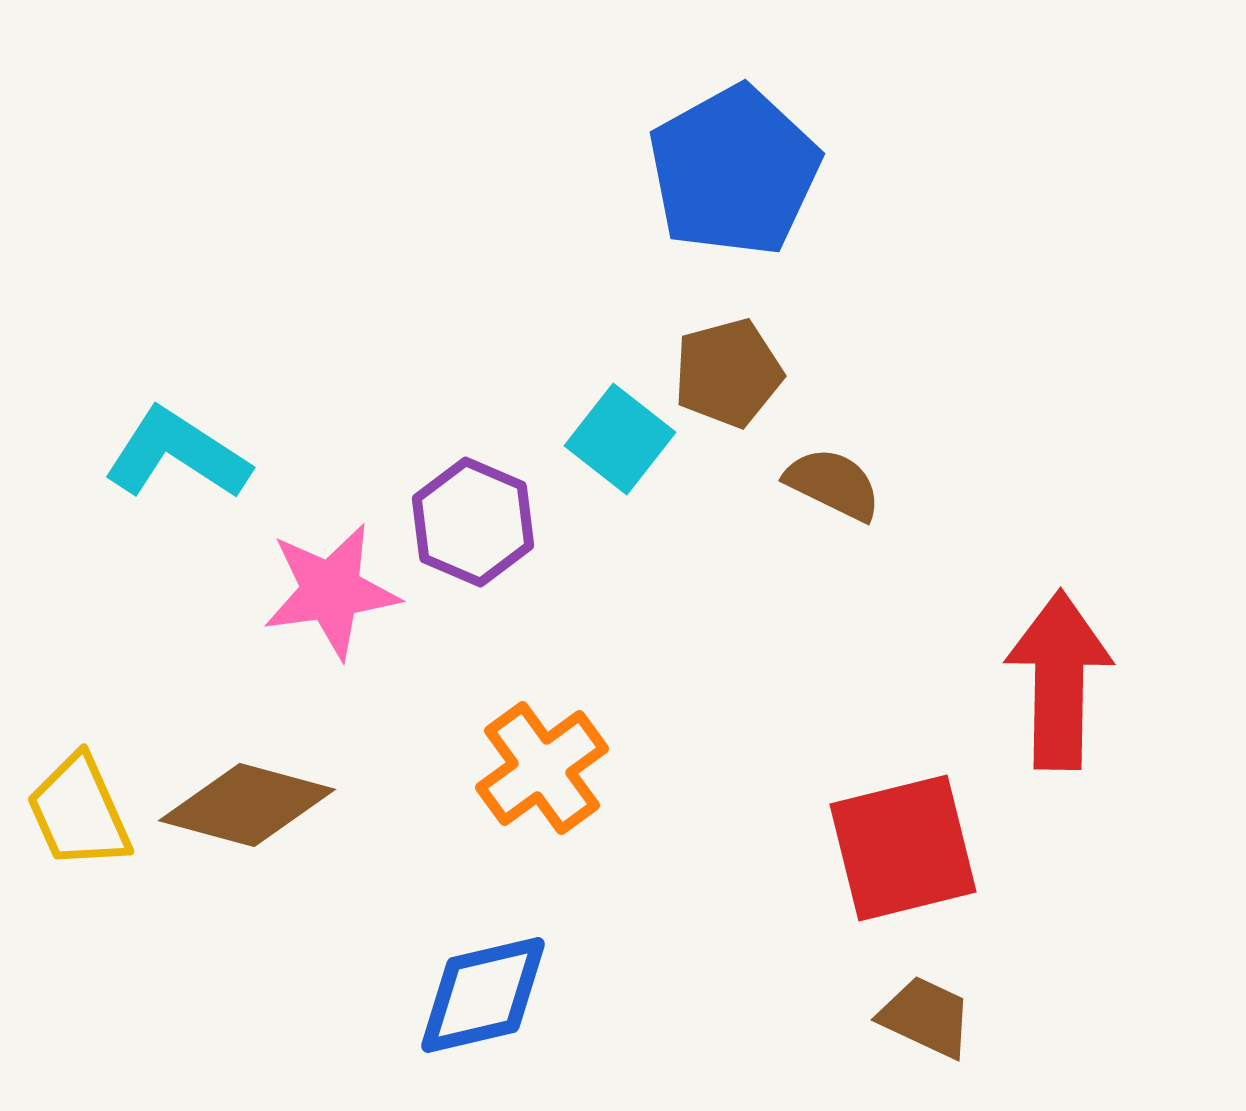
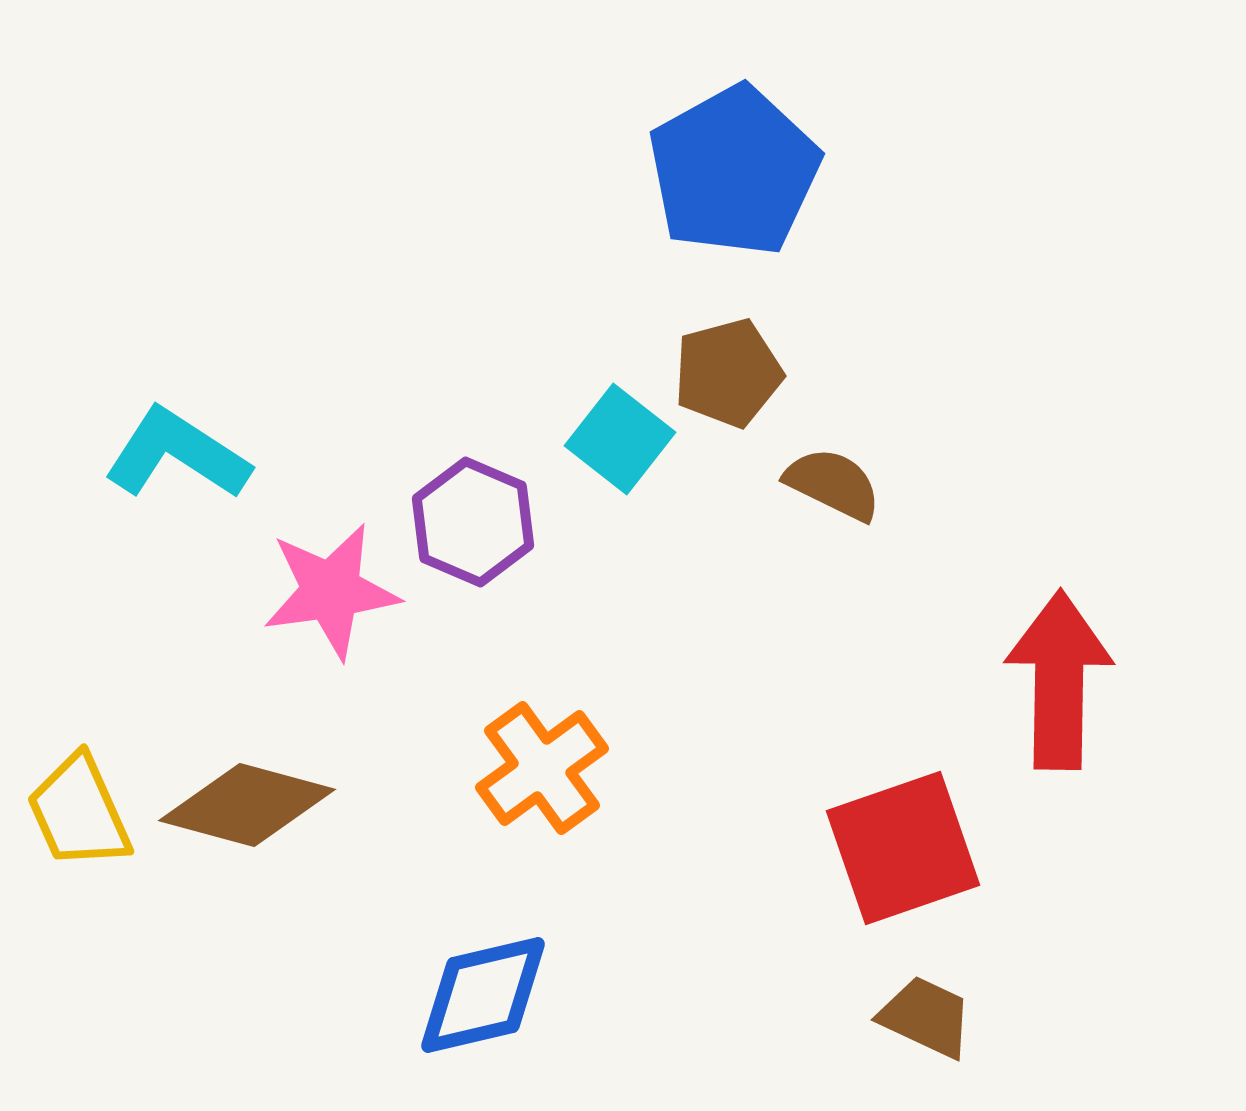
red square: rotated 5 degrees counterclockwise
